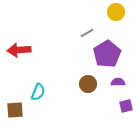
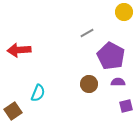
yellow circle: moved 8 px right
purple pentagon: moved 4 px right, 2 px down; rotated 12 degrees counterclockwise
brown circle: moved 1 px right
cyan semicircle: moved 1 px down
brown square: moved 2 px left, 1 px down; rotated 30 degrees counterclockwise
